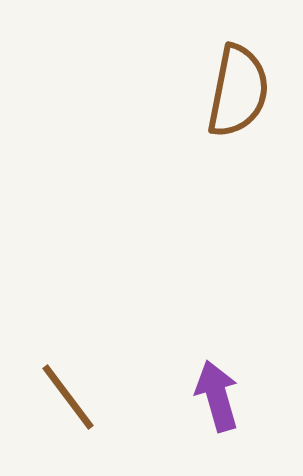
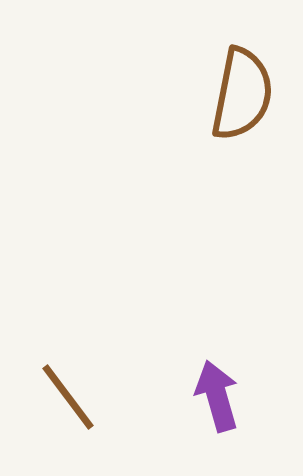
brown semicircle: moved 4 px right, 3 px down
